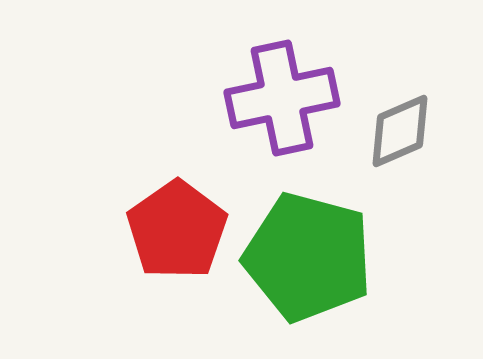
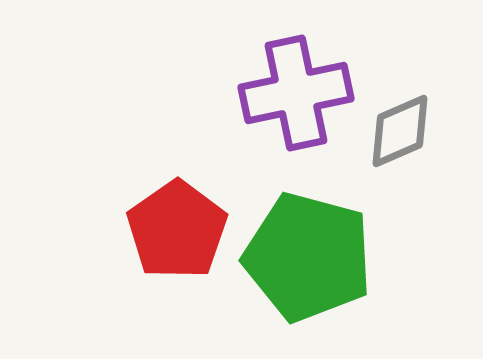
purple cross: moved 14 px right, 5 px up
